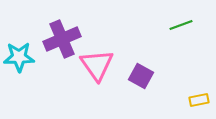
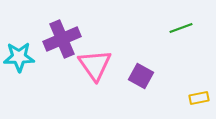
green line: moved 3 px down
pink triangle: moved 2 px left
yellow rectangle: moved 2 px up
